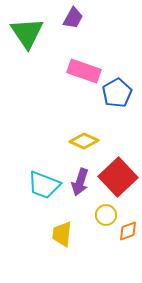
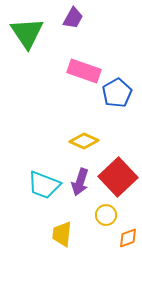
orange diamond: moved 7 px down
